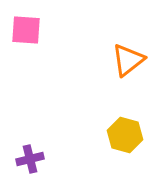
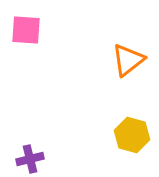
yellow hexagon: moved 7 px right
